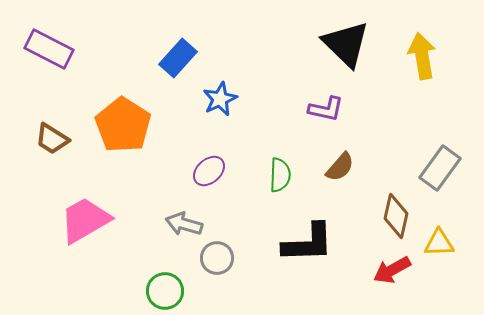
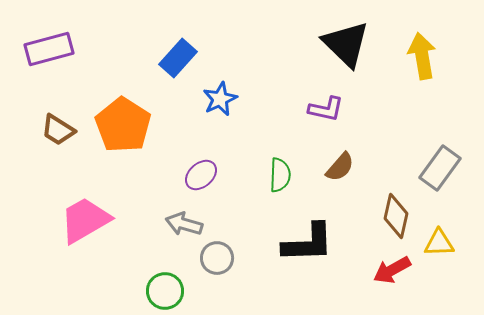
purple rectangle: rotated 42 degrees counterclockwise
brown trapezoid: moved 6 px right, 9 px up
purple ellipse: moved 8 px left, 4 px down
